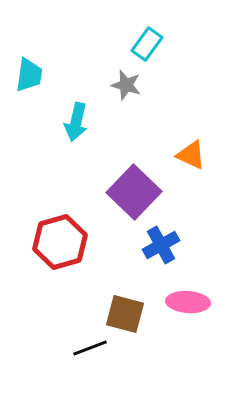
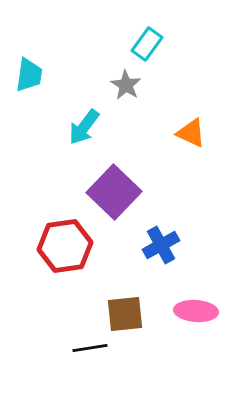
gray star: rotated 16 degrees clockwise
cyan arrow: moved 8 px right, 5 px down; rotated 24 degrees clockwise
orange triangle: moved 22 px up
purple square: moved 20 px left
red hexagon: moved 5 px right, 4 px down; rotated 8 degrees clockwise
pink ellipse: moved 8 px right, 9 px down
brown square: rotated 21 degrees counterclockwise
black line: rotated 12 degrees clockwise
